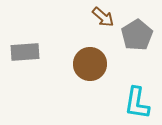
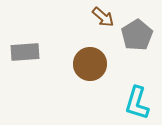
cyan L-shape: rotated 8 degrees clockwise
